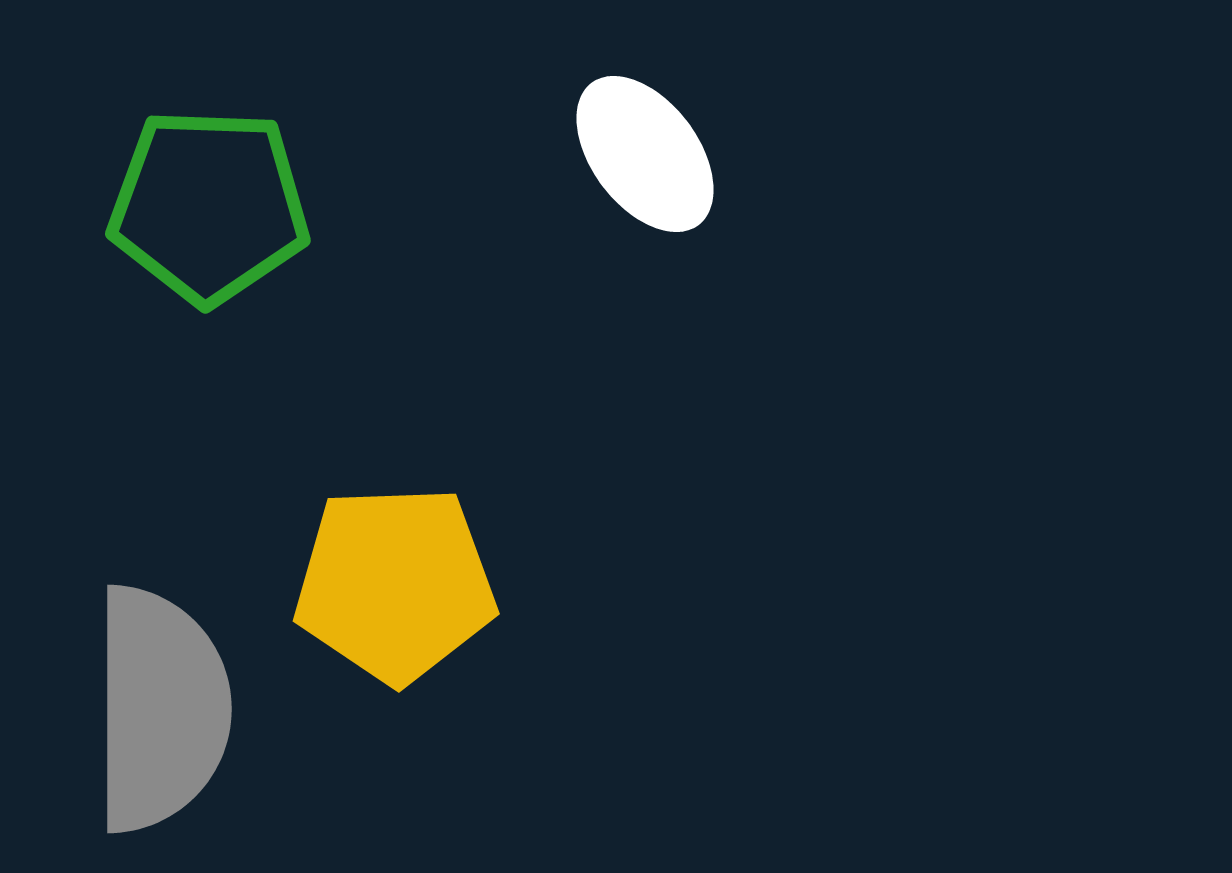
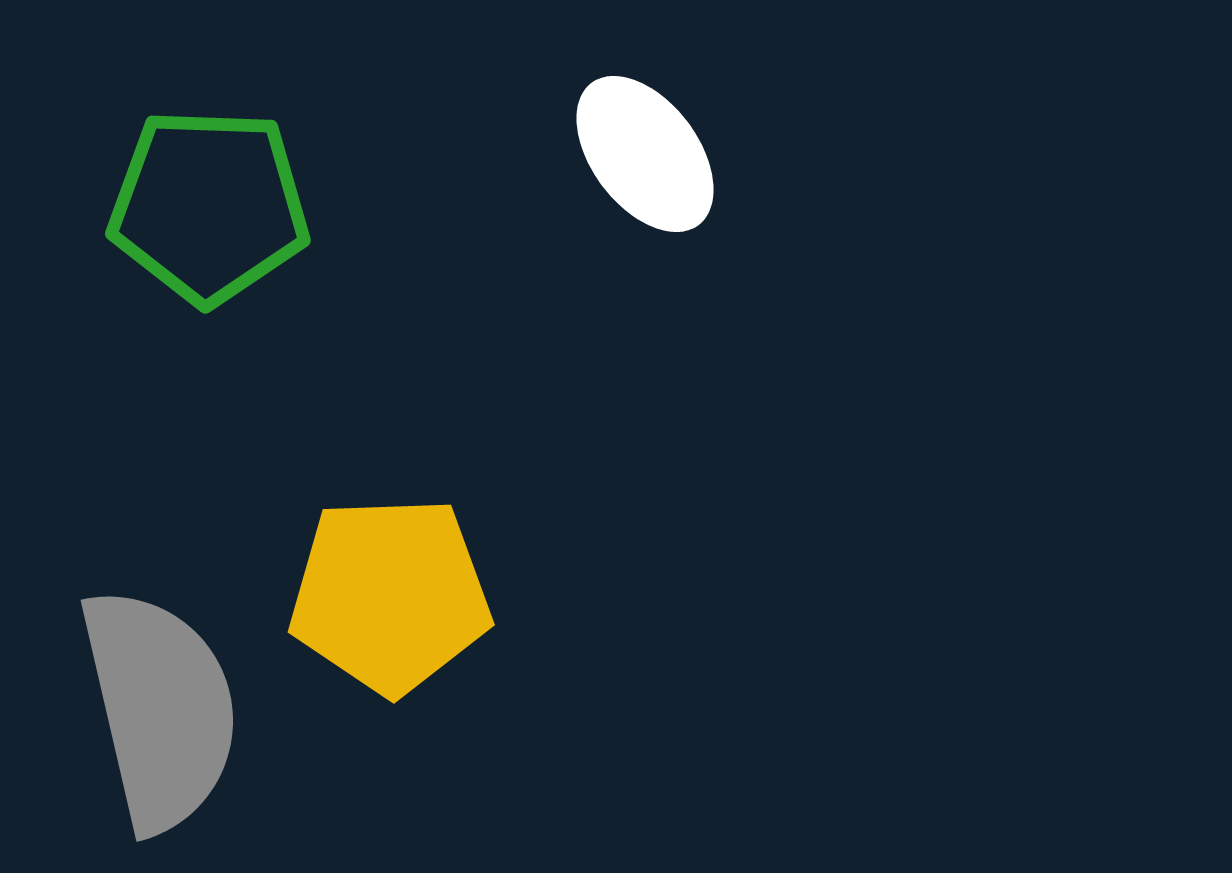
yellow pentagon: moved 5 px left, 11 px down
gray semicircle: rotated 13 degrees counterclockwise
